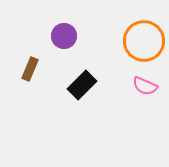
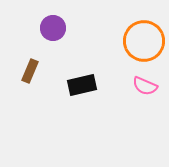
purple circle: moved 11 px left, 8 px up
brown rectangle: moved 2 px down
black rectangle: rotated 32 degrees clockwise
